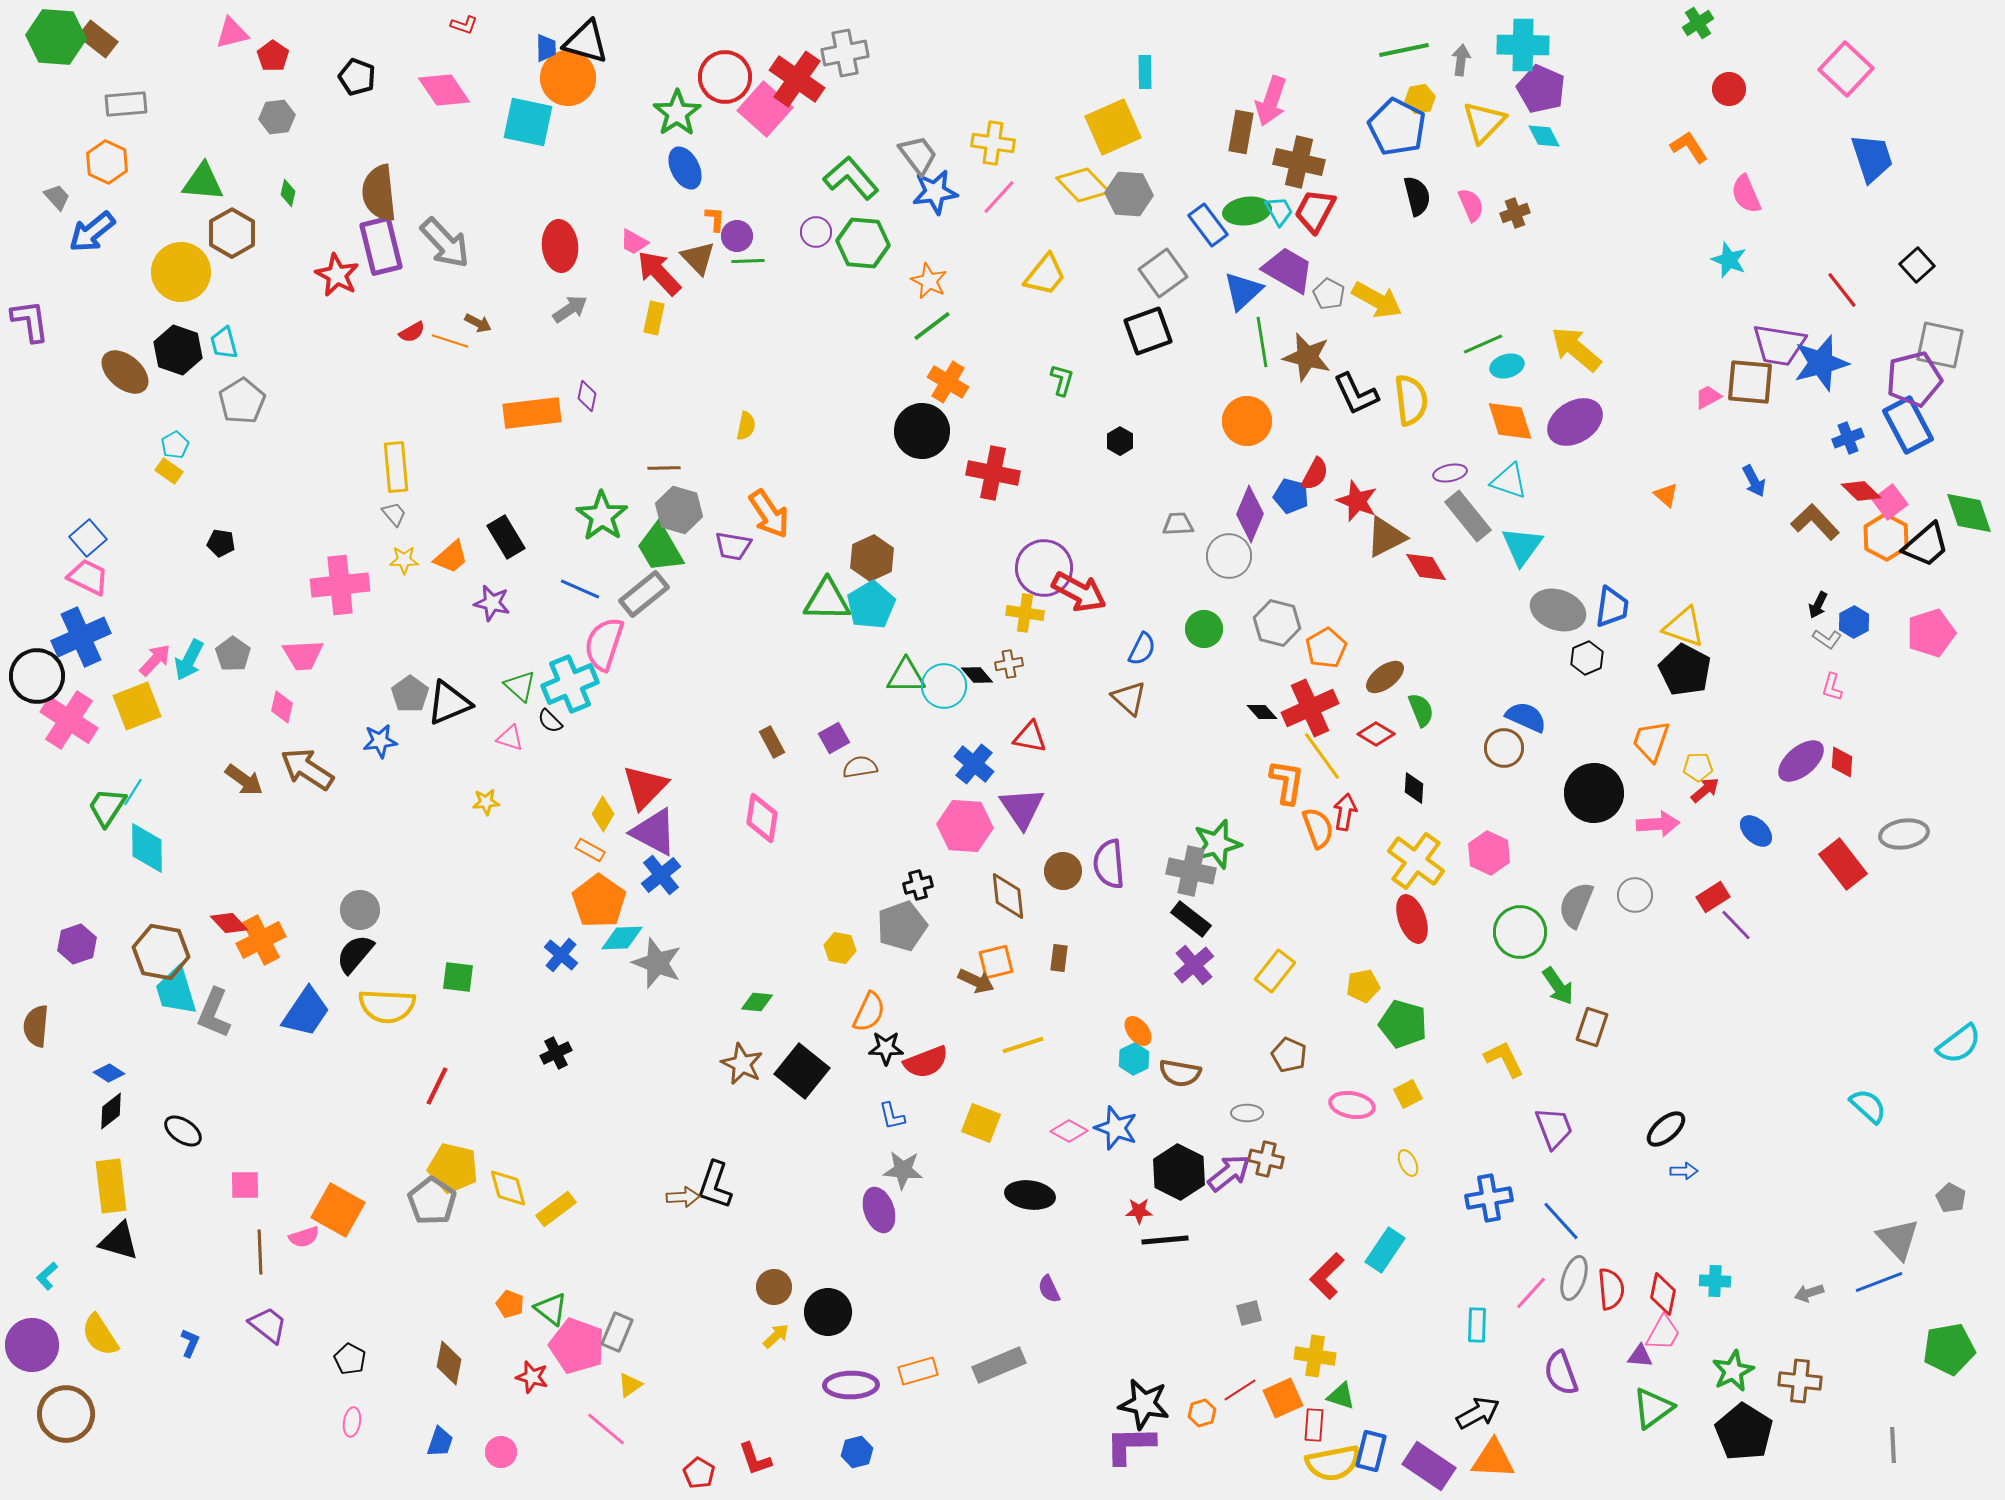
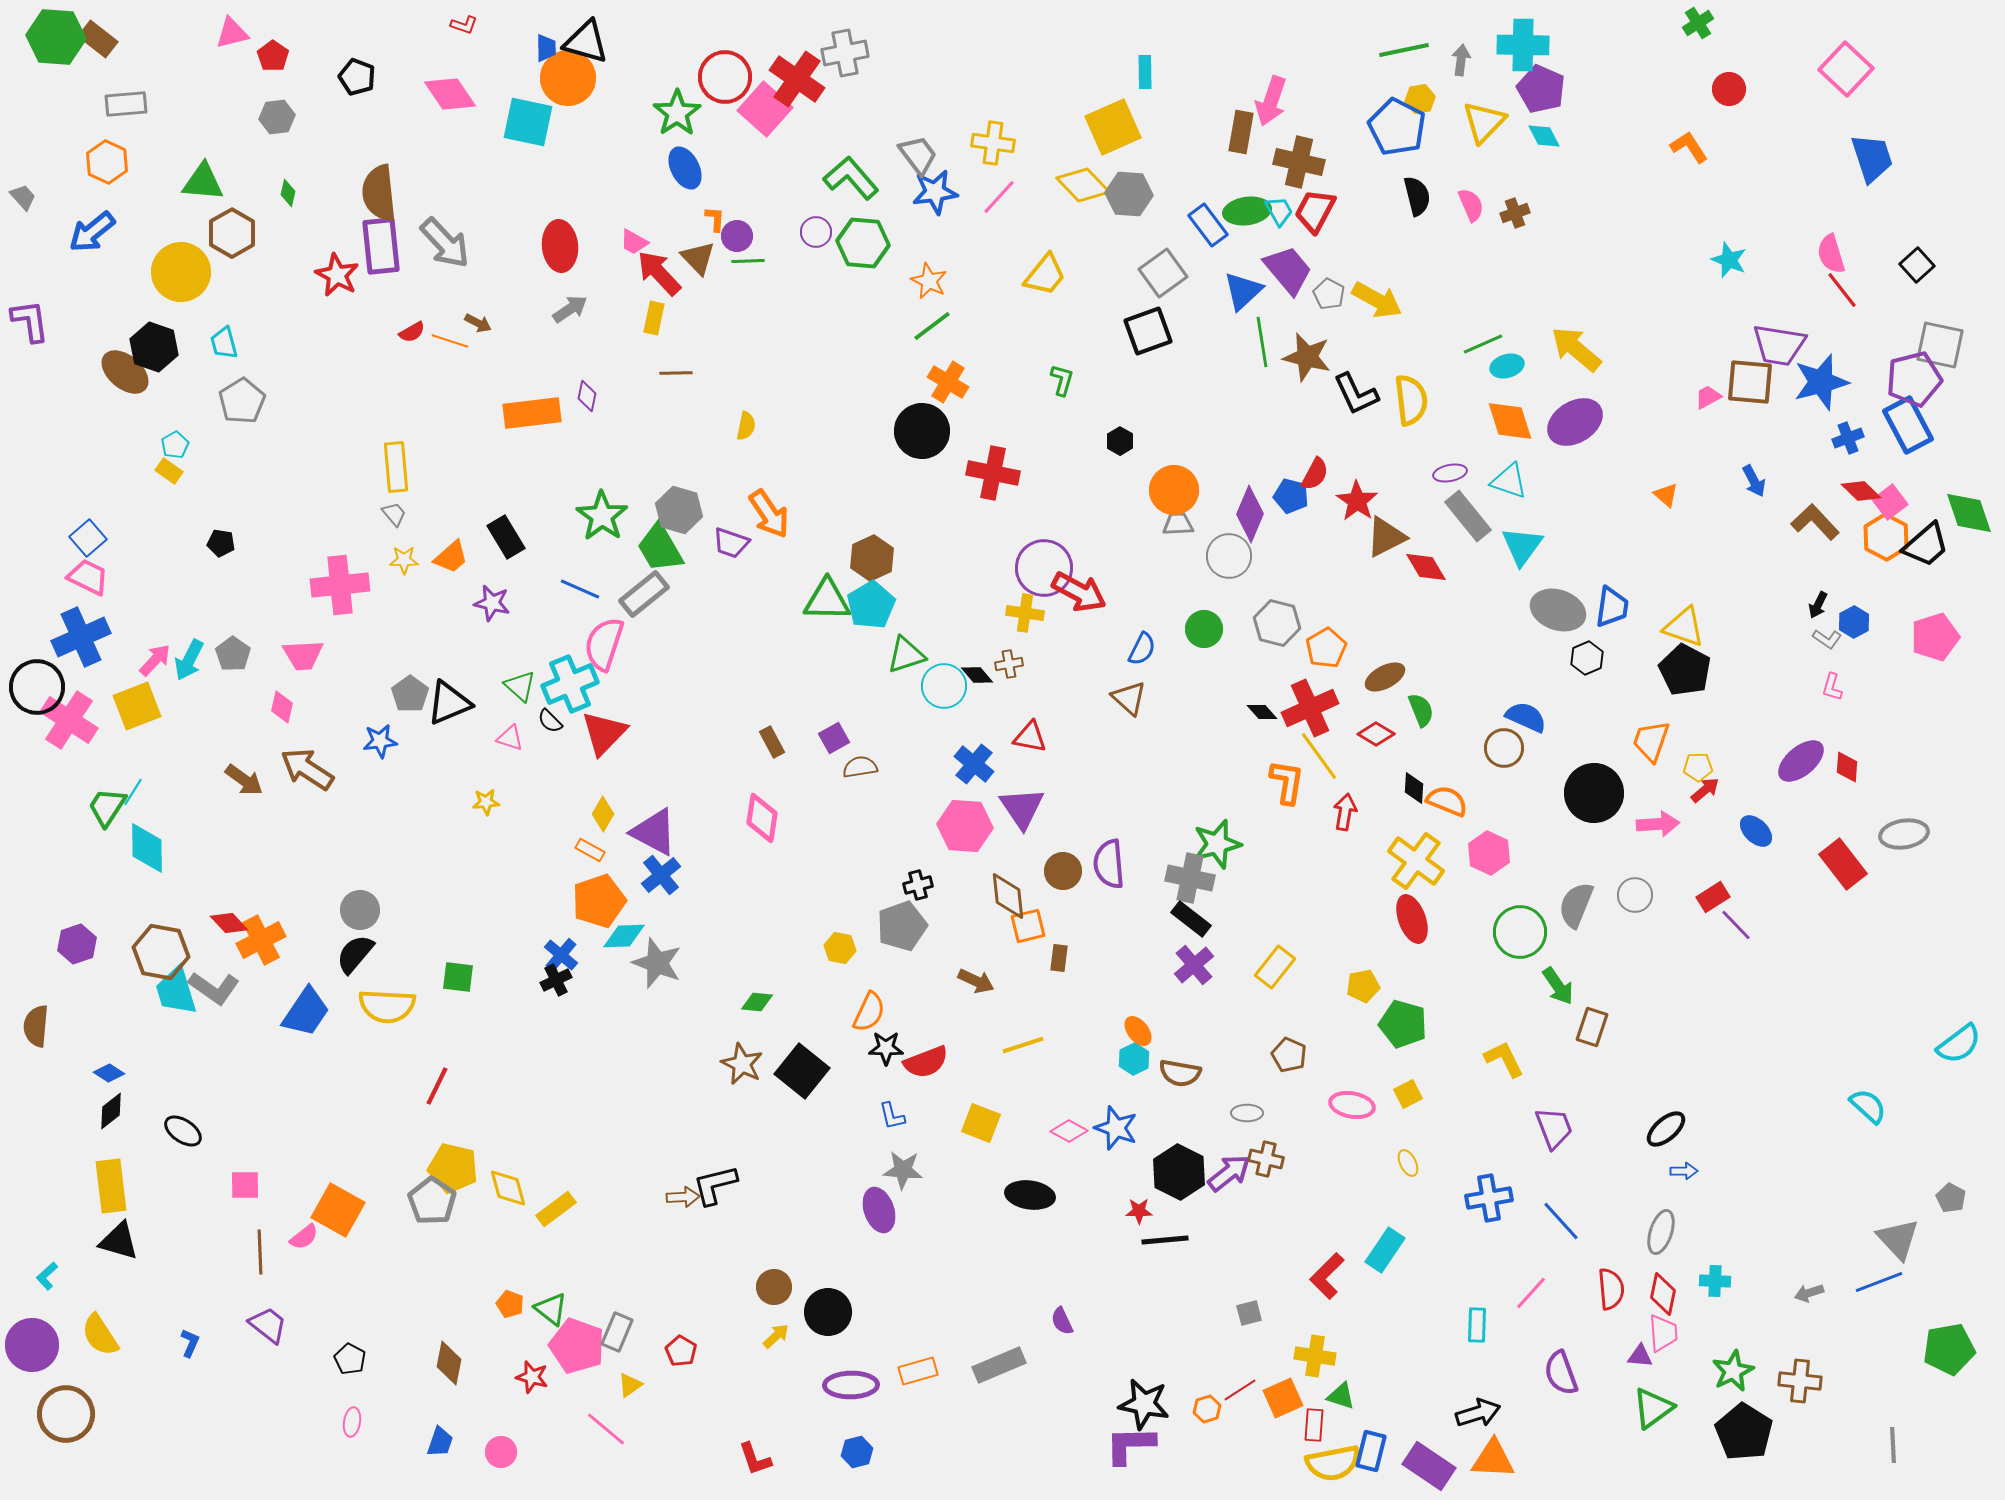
pink diamond at (444, 90): moved 6 px right, 4 px down
pink semicircle at (1746, 194): moved 85 px right, 60 px down; rotated 6 degrees clockwise
gray trapezoid at (57, 197): moved 34 px left
purple rectangle at (381, 246): rotated 8 degrees clockwise
purple trapezoid at (1288, 270): rotated 20 degrees clockwise
black hexagon at (178, 350): moved 24 px left, 3 px up
blue star at (1821, 363): moved 19 px down
orange circle at (1247, 421): moved 73 px left, 69 px down
brown line at (664, 468): moved 12 px right, 95 px up
red star at (1357, 501): rotated 12 degrees clockwise
purple trapezoid at (733, 546): moved 2 px left, 3 px up; rotated 9 degrees clockwise
pink pentagon at (1931, 633): moved 4 px right, 4 px down
black circle at (37, 676): moved 11 px down
green triangle at (906, 676): moved 21 px up; rotated 18 degrees counterclockwise
brown ellipse at (1385, 677): rotated 9 degrees clockwise
yellow line at (1322, 756): moved 3 px left
red diamond at (1842, 762): moved 5 px right, 5 px down
red triangle at (645, 787): moved 41 px left, 54 px up
orange semicircle at (1318, 828): moved 129 px right, 27 px up; rotated 48 degrees counterclockwise
gray cross at (1191, 871): moved 1 px left, 7 px down
orange pentagon at (599, 901): rotated 18 degrees clockwise
cyan diamond at (622, 938): moved 2 px right, 2 px up
orange square at (996, 962): moved 32 px right, 36 px up
yellow rectangle at (1275, 971): moved 4 px up
gray L-shape at (214, 1013): moved 25 px up; rotated 78 degrees counterclockwise
black cross at (556, 1053): moved 73 px up
black L-shape at (715, 1185): rotated 57 degrees clockwise
pink semicircle at (304, 1237): rotated 20 degrees counterclockwise
gray ellipse at (1574, 1278): moved 87 px right, 46 px up
purple semicircle at (1049, 1289): moved 13 px right, 32 px down
pink trapezoid at (1663, 1333): rotated 33 degrees counterclockwise
orange hexagon at (1202, 1413): moved 5 px right, 4 px up
black arrow at (1478, 1413): rotated 12 degrees clockwise
red pentagon at (699, 1473): moved 18 px left, 122 px up
